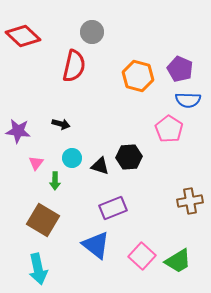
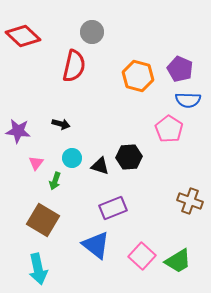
green arrow: rotated 18 degrees clockwise
brown cross: rotated 30 degrees clockwise
